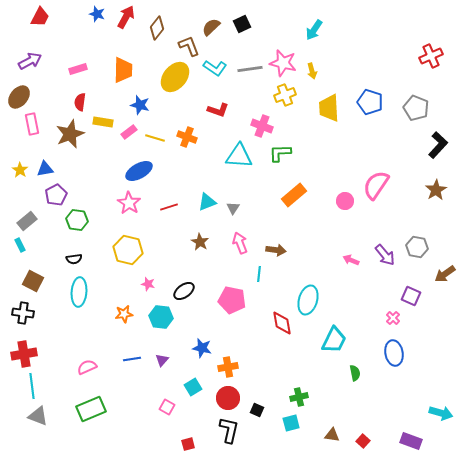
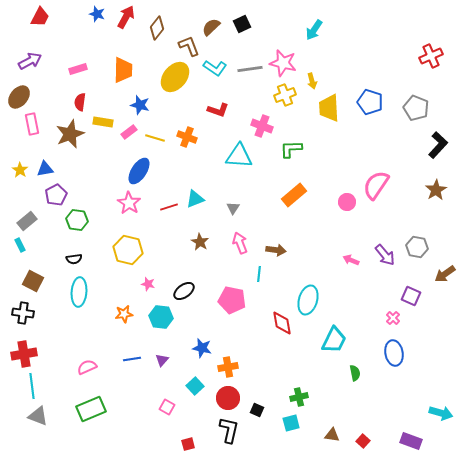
yellow arrow at (312, 71): moved 10 px down
green L-shape at (280, 153): moved 11 px right, 4 px up
blue ellipse at (139, 171): rotated 28 degrees counterclockwise
pink circle at (345, 201): moved 2 px right, 1 px down
cyan triangle at (207, 202): moved 12 px left, 3 px up
cyan square at (193, 387): moved 2 px right, 1 px up; rotated 12 degrees counterclockwise
